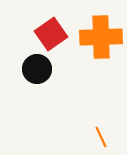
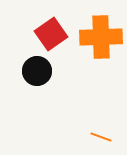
black circle: moved 2 px down
orange line: rotated 45 degrees counterclockwise
